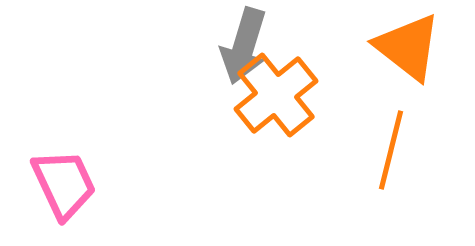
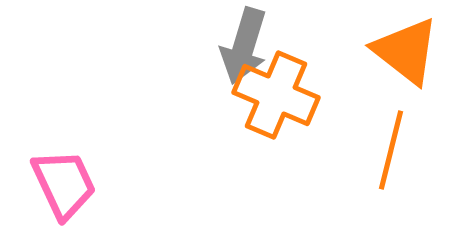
orange triangle: moved 2 px left, 4 px down
orange cross: rotated 28 degrees counterclockwise
